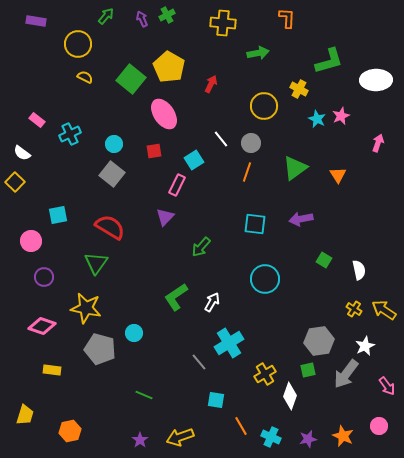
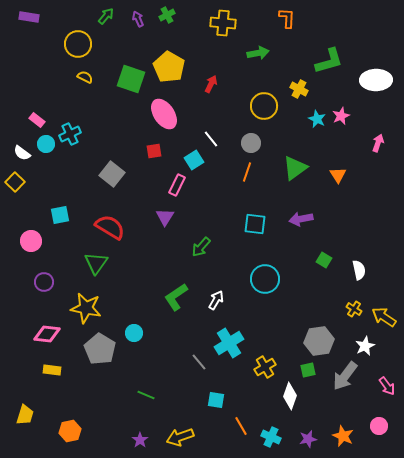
purple arrow at (142, 19): moved 4 px left
purple rectangle at (36, 21): moved 7 px left, 4 px up
green square at (131, 79): rotated 20 degrees counterclockwise
white line at (221, 139): moved 10 px left
cyan circle at (114, 144): moved 68 px left
cyan square at (58, 215): moved 2 px right
purple triangle at (165, 217): rotated 12 degrees counterclockwise
purple circle at (44, 277): moved 5 px down
white arrow at (212, 302): moved 4 px right, 2 px up
yellow arrow at (384, 310): moved 7 px down
pink diamond at (42, 326): moved 5 px right, 8 px down; rotated 12 degrees counterclockwise
gray pentagon at (100, 349): rotated 16 degrees clockwise
yellow cross at (265, 374): moved 7 px up
gray arrow at (346, 374): moved 1 px left, 2 px down
green line at (144, 395): moved 2 px right
